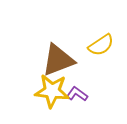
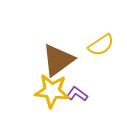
brown triangle: rotated 15 degrees counterclockwise
